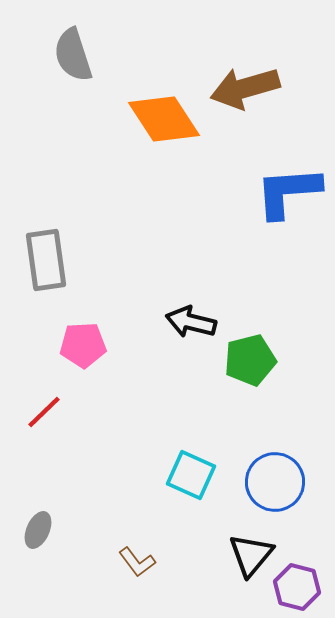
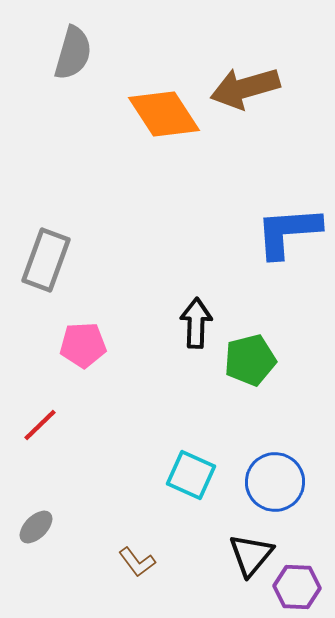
gray semicircle: moved 2 px up; rotated 146 degrees counterclockwise
orange diamond: moved 5 px up
blue L-shape: moved 40 px down
gray rectangle: rotated 28 degrees clockwise
black arrow: moved 5 px right, 1 px down; rotated 78 degrees clockwise
red line: moved 4 px left, 13 px down
gray ellipse: moved 2 px left, 3 px up; rotated 21 degrees clockwise
purple hexagon: rotated 12 degrees counterclockwise
